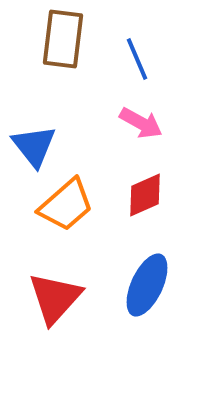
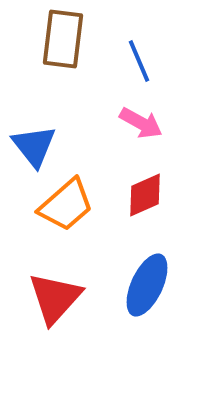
blue line: moved 2 px right, 2 px down
